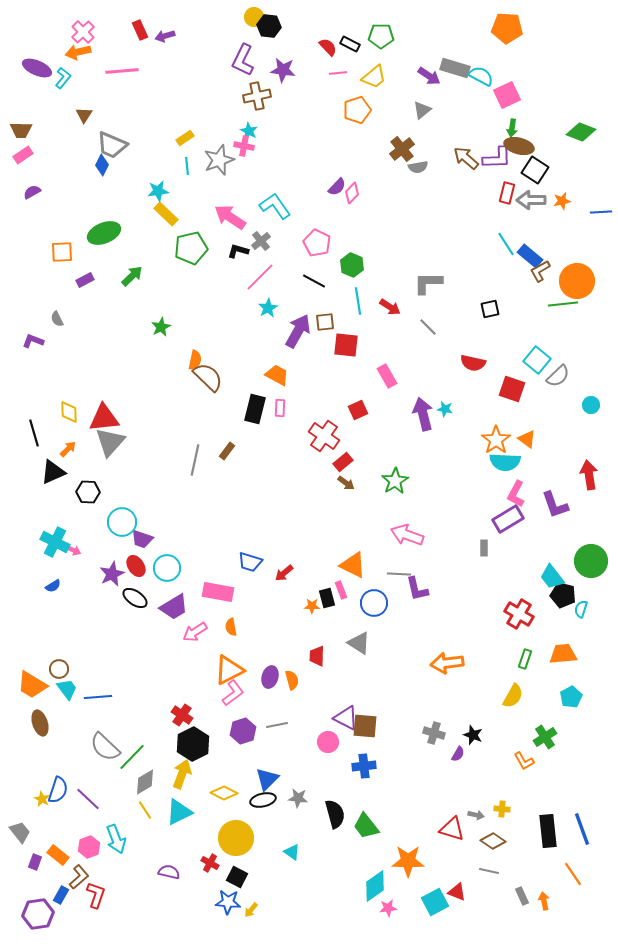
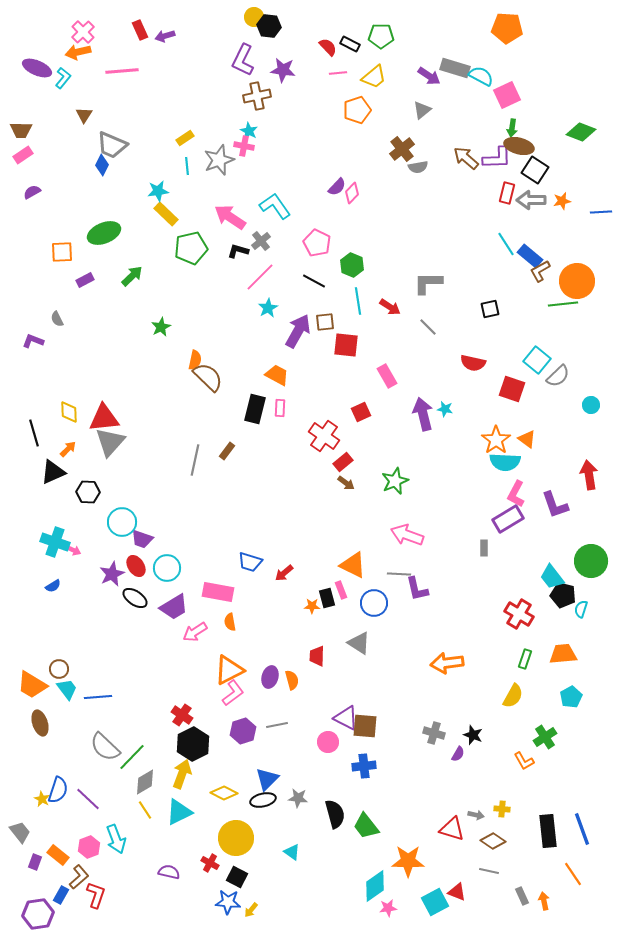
red square at (358, 410): moved 3 px right, 2 px down
green star at (395, 481): rotated 8 degrees clockwise
cyan cross at (55, 542): rotated 8 degrees counterclockwise
orange semicircle at (231, 627): moved 1 px left, 5 px up
